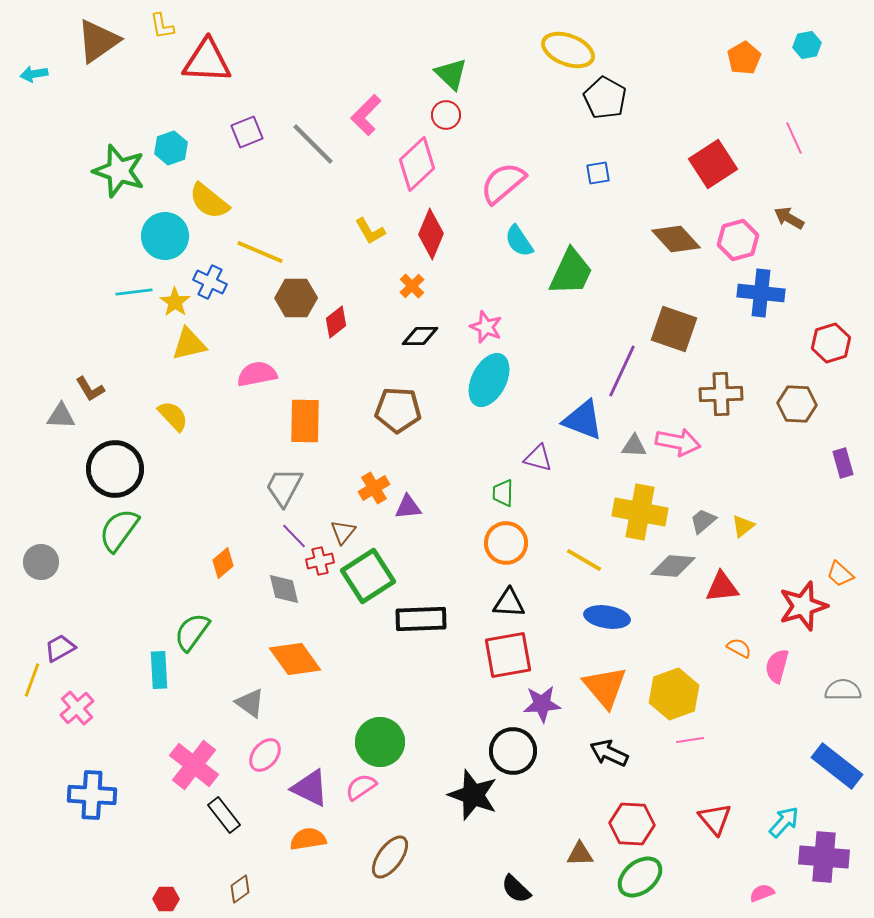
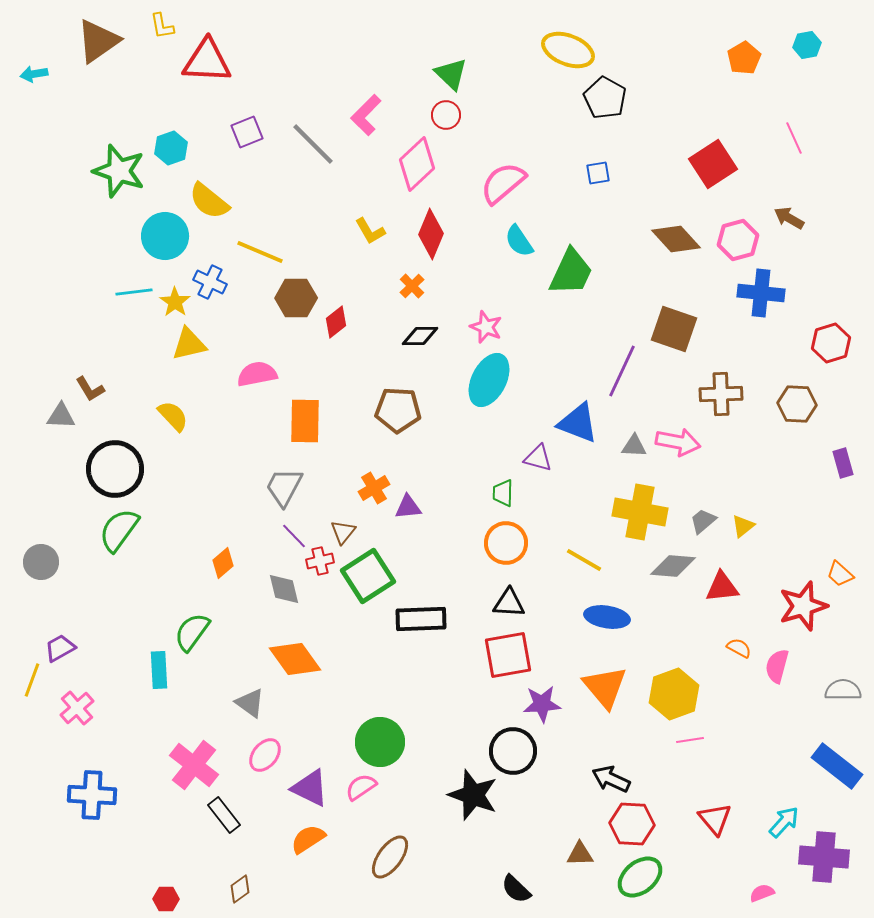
blue triangle at (583, 420): moved 5 px left, 3 px down
black arrow at (609, 753): moved 2 px right, 26 px down
orange semicircle at (308, 839): rotated 24 degrees counterclockwise
